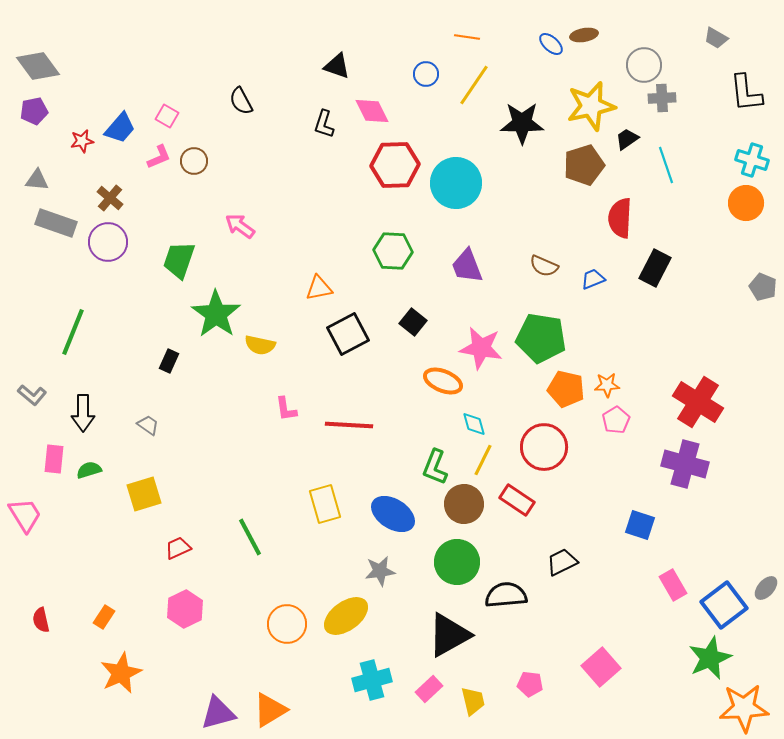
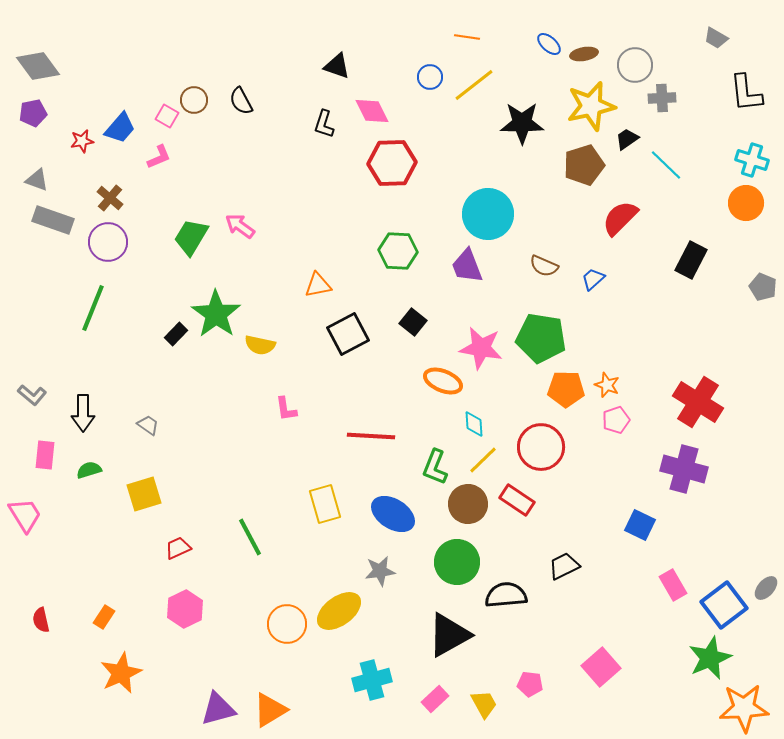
brown ellipse at (584, 35): moved 19 px down
blue ellipse at (551, 44): moved 2 px left
gray circle at (644, 65): moved 9 px left
blue circle at (426, 74): moved 4 px right, 3 px down
yellow line at (474, 85): rotated 18 degrees clockwise
purple pentagon at (34, 111): moved 1 px left, 2 px down
brown circle at (194, 161): moved 61 px up
red hexagon at (395, 165): moved 3 px left, 2 px up
cyan line at (666, 165): rotated 27 degrees counterclockwise
gray triangle at (37, 180): rotated 15 degrees clockwise
cyan circle at (456, 183): moved 32 px right, 31 px down
red semicircle at (620, 218): rotated 42 degrees clockwise
gray rectangle at (56, 223): moved 3 px left, 3 px up
green hexagon at (393, 251): moved 5 px right
green trapezoid at (179, 260): moved 12 px right, 23 px up; rotated 12 degrees clockwise
black rectangle at (655, 268): moved 36 px right, 8 px up
blue trapezoid at (593, 279): rotated 20 degrees counterclockwise
orange triangle at (319, 288): moved 1 px left, 3 px up
green line at (73, 332): moved 20 px right, 24 px up
black rectangle at (169, 361): moved 7 px right, 27 px up; rotated 20 degrees clockwise
orange star at (607, 385): rotated 25 degrees clockwise
orange pentagon at (566, 389): rotated 12 degrees counterclockwise
pink pentagon at (616, 420): rotated 12 degrees clockwise
cyan diamond at (474, 424): rotated 12 degrees clockwise
red line at (349, 425): moved 22 px right, 11 px down
red circle at (544, 447): moved 3 px left
pink rectangle at (54, 459): moved 9 px left, 4 px up
yellow line at (483, 460): rotated 20 degrees clockwise
purple cross at (685, 464): moved 1 px left, 5 px down
brown circle at (464, 504): moved 4 px right
blue square at (640, 525): rotated 8 degrees clockwise
black trapezoid at (562, 562): moved 2 px right, 4 px down
yellow ellipse at (346, 616): moved 7 px left, 5 px up
pink rectangle at (429, 689): moved 6 px right, 10 px down
yellow trapezoid at (473, 701): moved 11 px right, 3 px down; rotated 16 degrees counterclockwise
purple triangle at (218, 713): moved 4 px up
